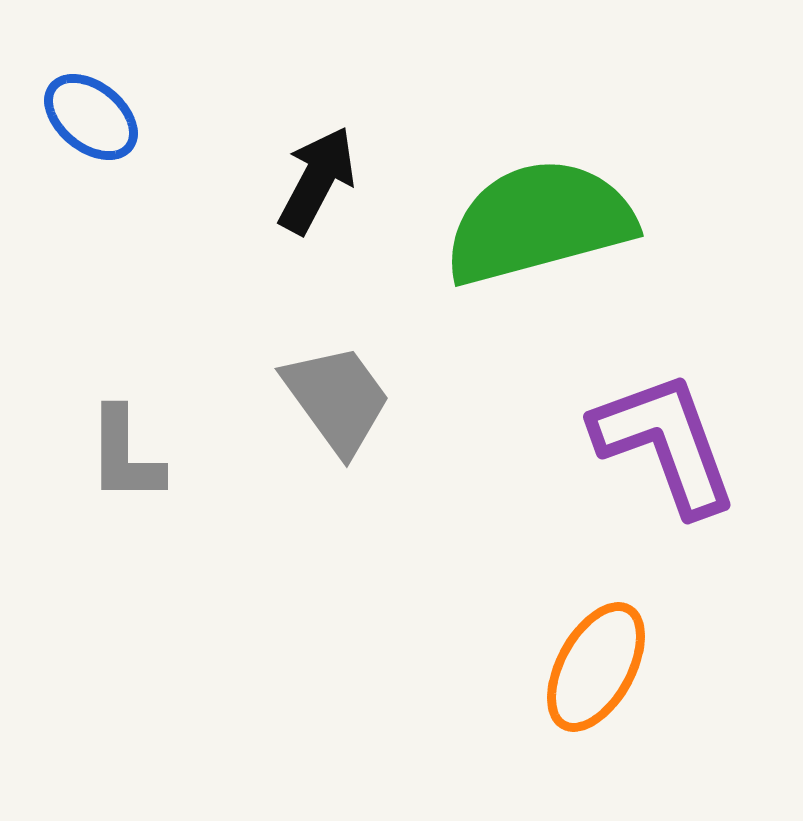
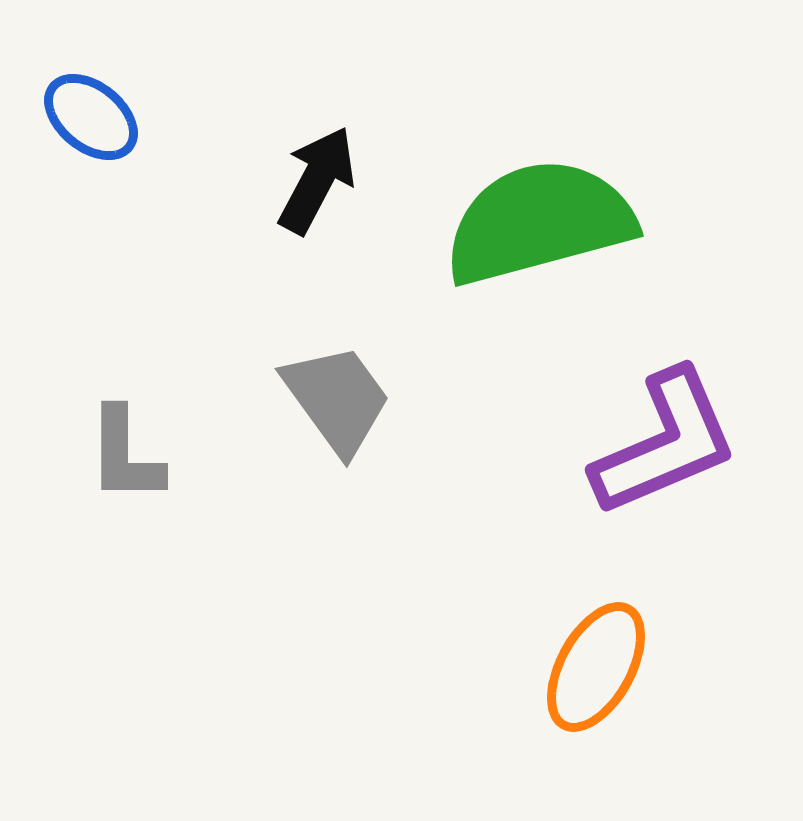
purple L-shape: rotated 87 degrees clockwise
